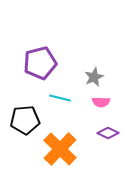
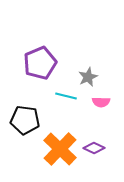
purple pentagon: rotated 8 degrees counterclockwise
gray star: moved 6 px left
cyan line: moved 6 px right, 2 px up
black pentagon: rotated 12 degrees clockwise
purple diamond: moved 14 px left, 15 px down
